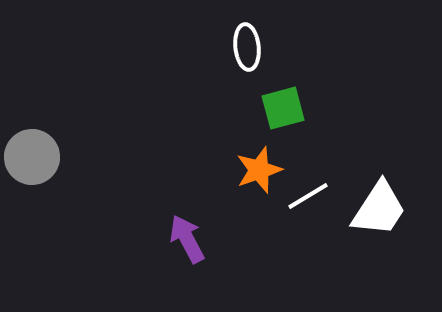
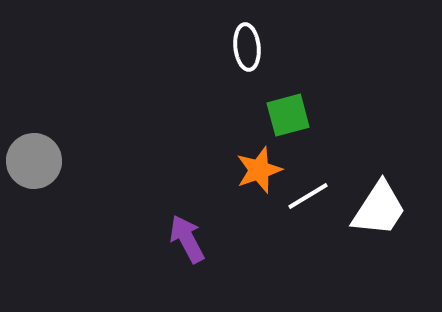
green square: moved 5 px right, 7 px down
gray circle: moved 2 px right, 4 px down
